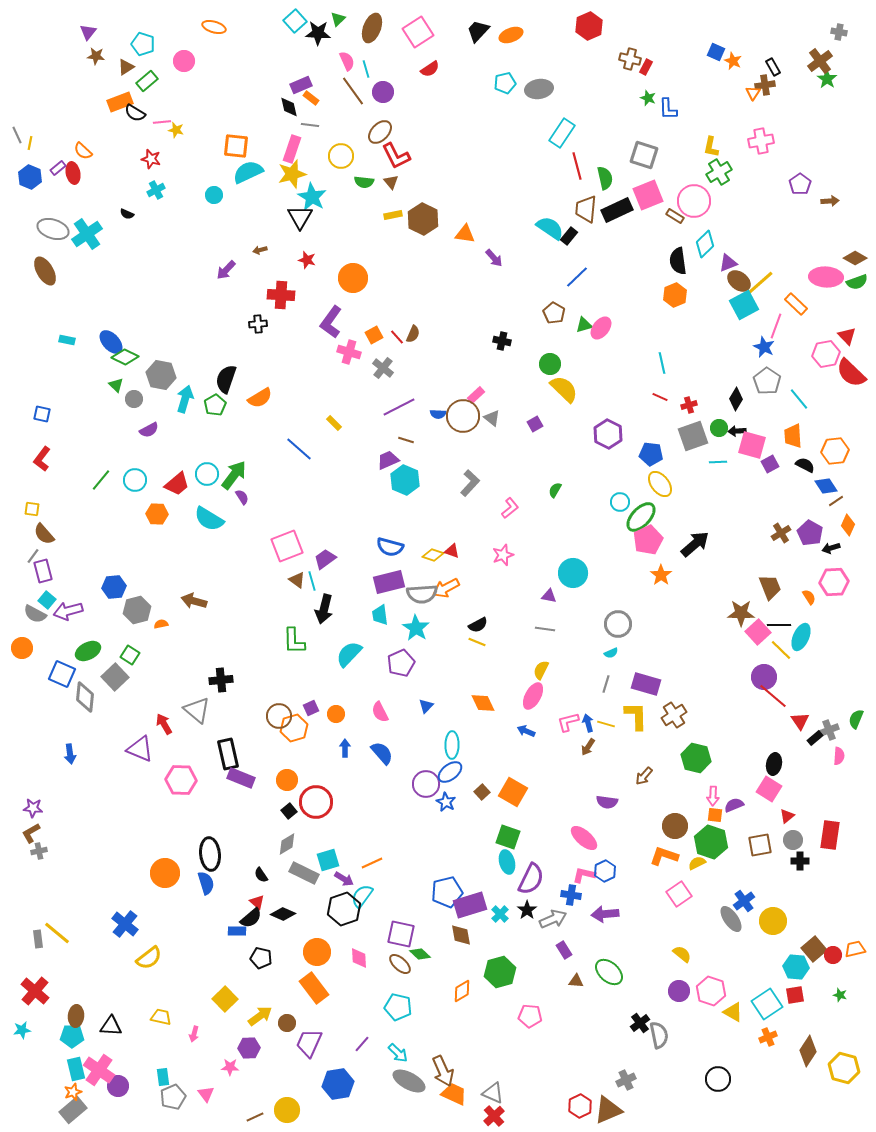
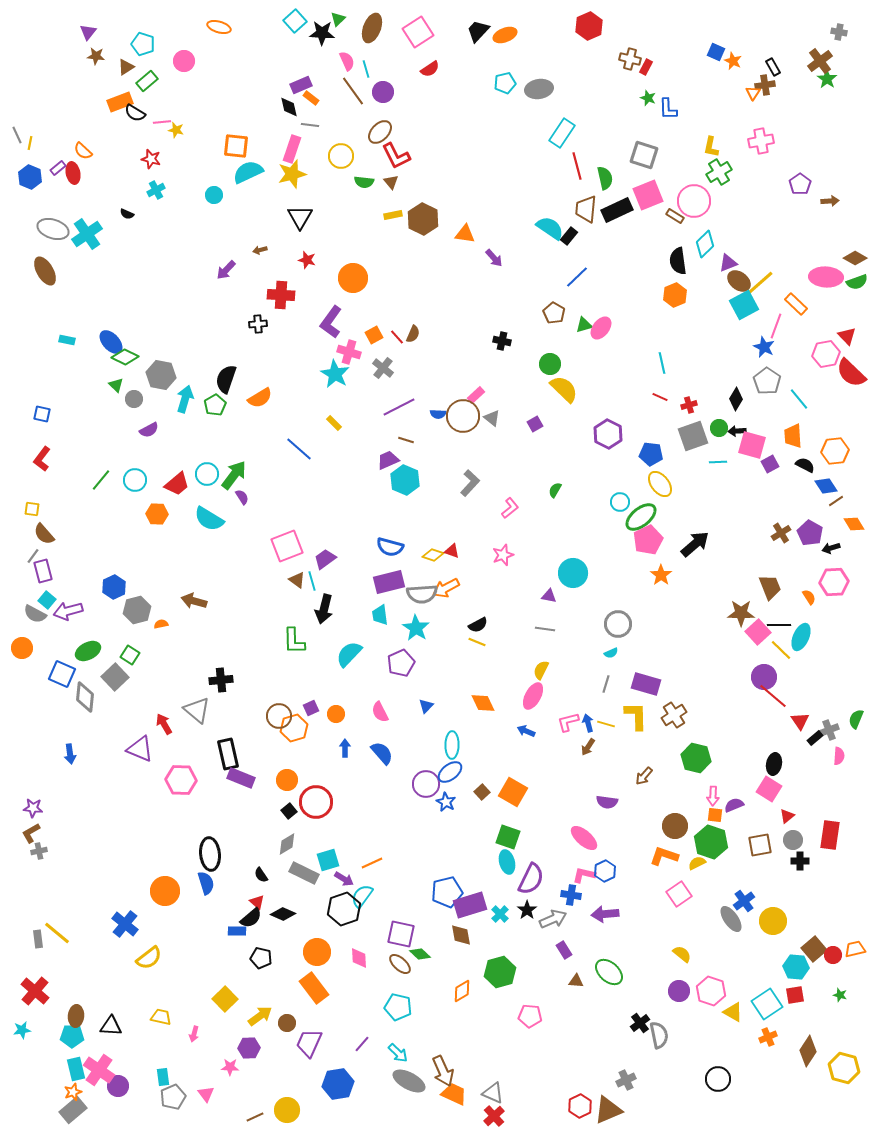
orange ellipse at (214, 27): moved 5 px right
black star at (318, 33): moved 4 px right
orange ellipse at (511, 35): moved 6 px left
cyan star at (312, 197): moved 23 px right, 177 px down
green ellipse at (641, 517): rotated 8 degrees clockwise
orange diamond at (848, 525): moved 6 px right, 1 px up; rotated 55 degrees counterclockwise
blue hexagon at (114, 587): rotated 20 degrees counterclockwise
orange circle at (165, 873): moved 18 px down
